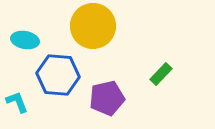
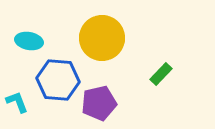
yellow circle: moved 9 px right, 12 px down
cyan ellipse: moved 4 px right, 1 px down
blue hexagon: moved 5 px down
purple pentagon: moved 8 px left, 5 px down
